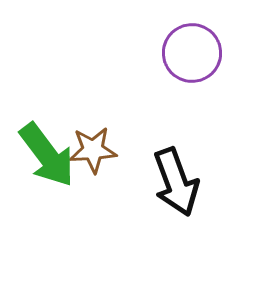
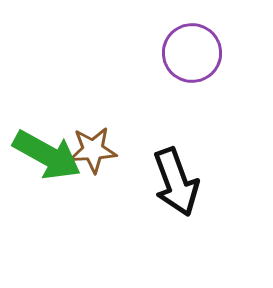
green arrow: rotated 24 degrees counterclockwise
